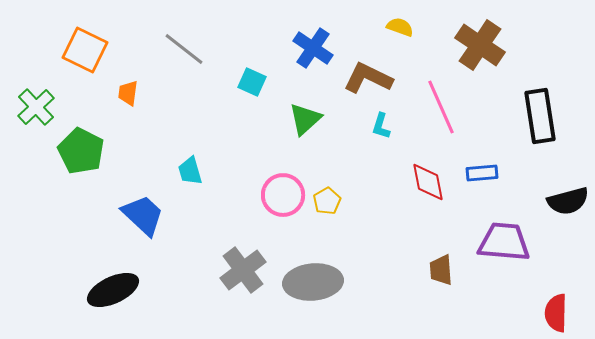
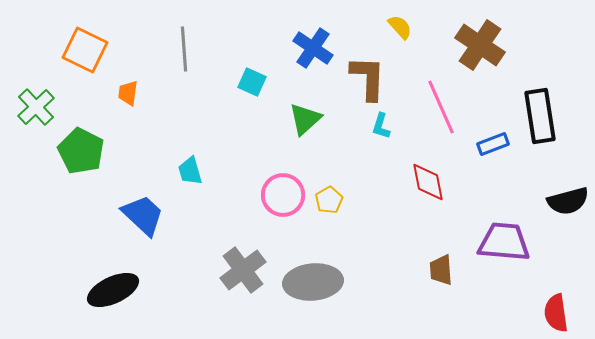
yellow semicircle: rotated 28 degrees clockwise
gray line: rotated 48 degrees clockwise
brown L-shape: rotated 66 degrees clockwise
blue rectangle: moved 11 px right, 29 px up; rotated 16 degrees counterclockwise
yellow pentagon: moved 2 px right, 1 px up
red semicircle: rotated 9 degrees counterclockwise
